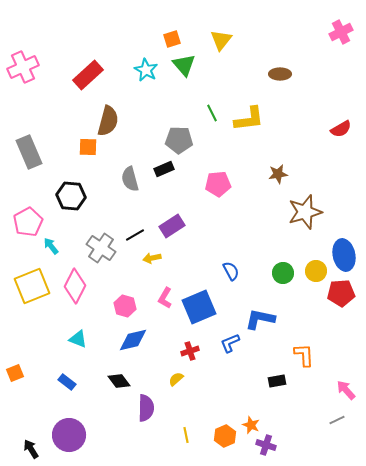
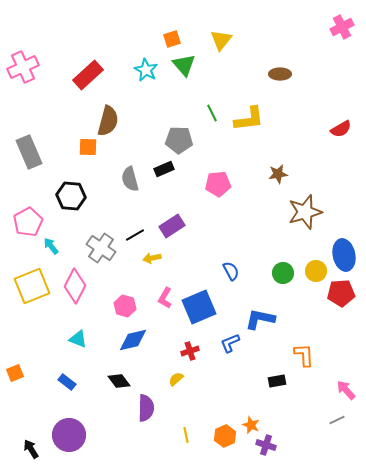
pink cross at (341, 32): moved 1 px right, 5 px up
